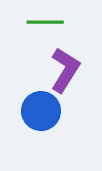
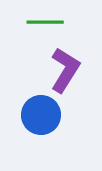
blue circle: moved 4 px down
